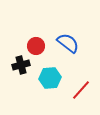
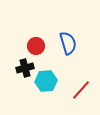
blue semicircle: rotated 35 degrees clockwise
black cross: moved 4 px right, 3 px down
cyan hexagon: moved 4 px left, 3 px down
